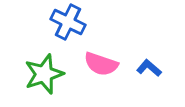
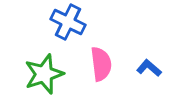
pink semicircle: rotated 116 degrees counterclockwise
